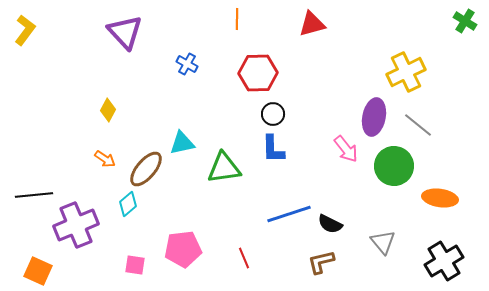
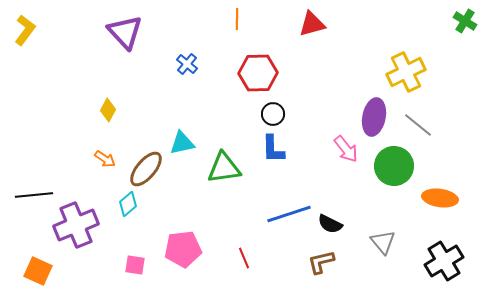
blue cross: rotated 10 degrees clockwise
